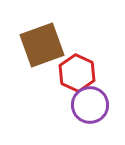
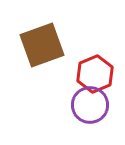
red hexagon: moved 18 px right, 1 px down; rotated 12 degrees clockwise
